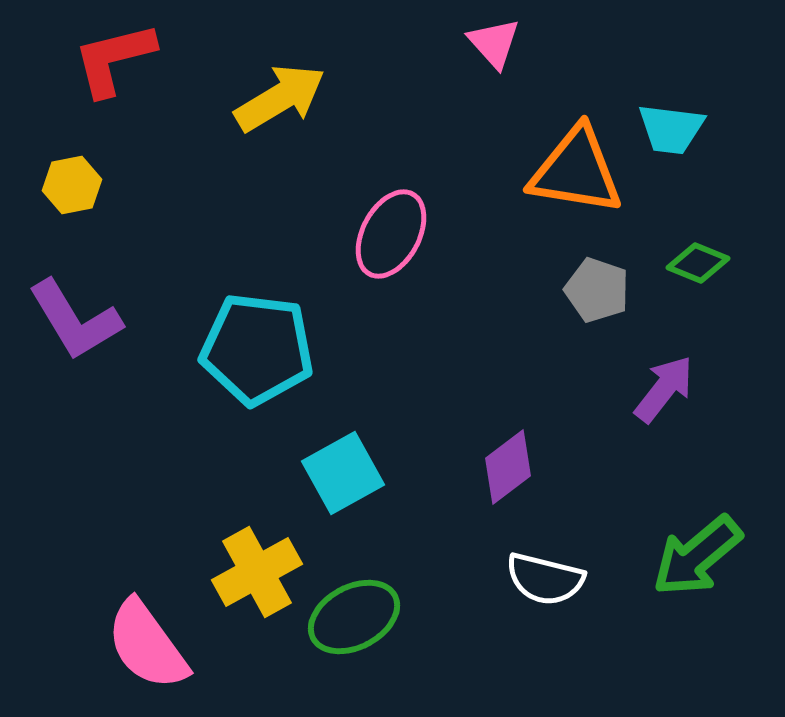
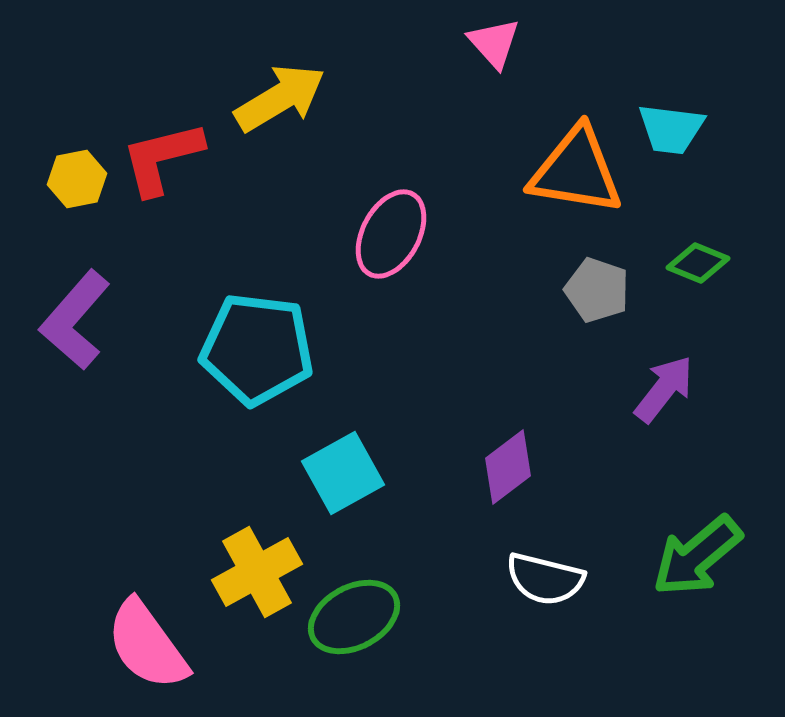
red L-shape: moved 48 px right, 99 px down
yellow hexagon: moved 5 px right, 6 px up
purple L-shape: rotated 72 degrees clockwise
